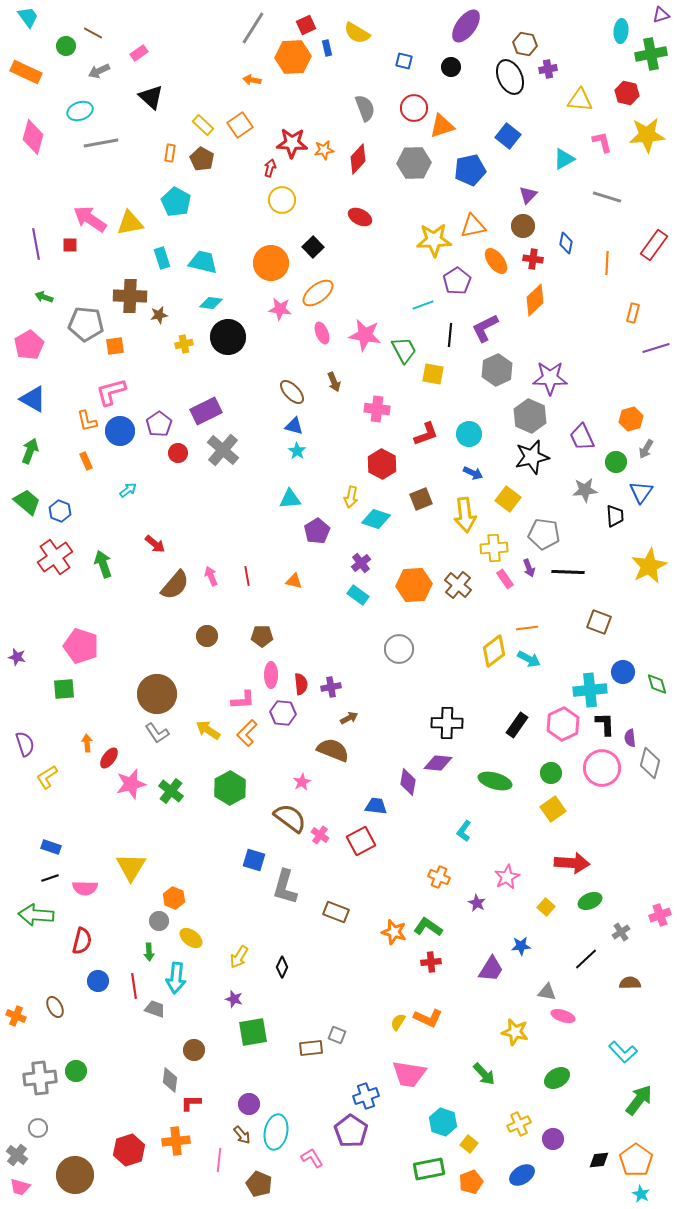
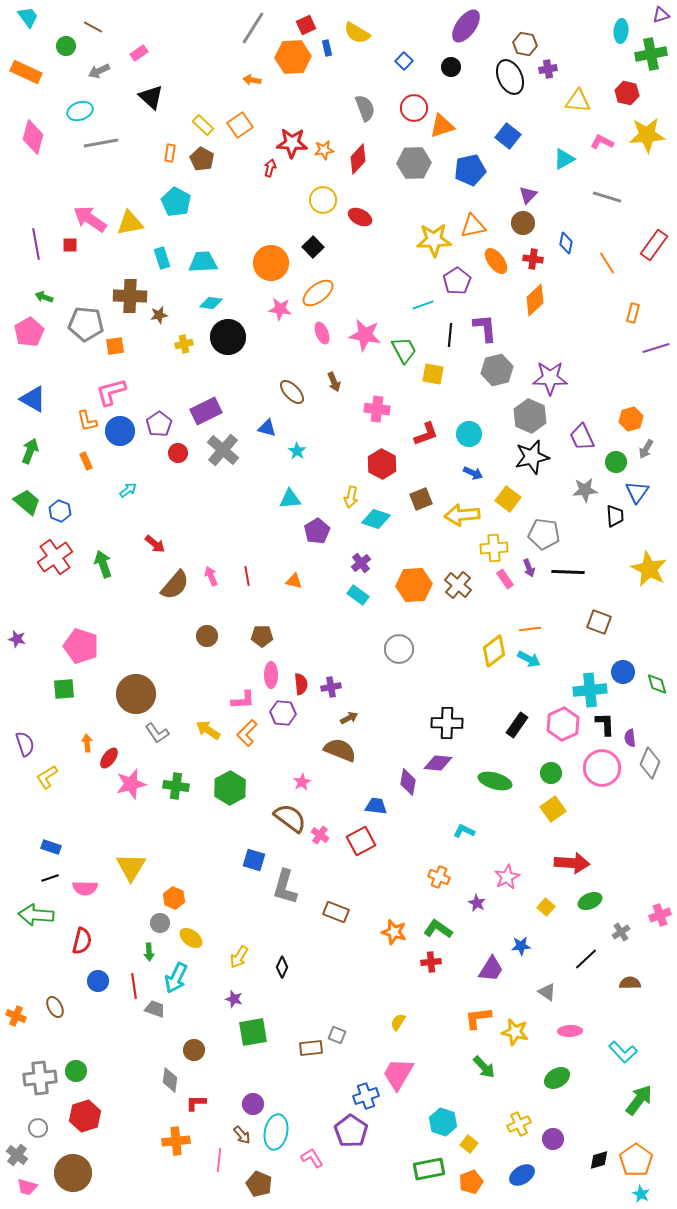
brown line at (93, 33): moved 6 px up
blue square at (404, 61): rotated 30 degrees clockwise
yellow triangle at (580, 100): moved 2 px left, 1 px down
pink L-shape at (602, 142): rotated 50 degrees counterclockwise
yellow circle at (282, 200): moved 41 px right
brown circle at (523, 226): moved 3 px up
cyan trapezoid at (203, 262): rotated 16 degrees counterclockwise
orange line at (607, 263): rotated 35 degrees counterclockwise
purple L-shape at (485, 328): rotated 112 degrees clockwise
pink pentagon at (29, 345): moved 13 px up
gray hexagon at (497, 370): rotated 12 degrees clockwise
blue triangle at (294, 426): moved 27 px left, 2 px down
blue triangle at (641, 492): moved 4 px left
yellow arrow at (465, 515): moved 3 px left; rotated 92 degrees clockwise
yellow star at (649, 566): moved 3 px down; rotated 18 degrees counterclockwise
orange line at (527, 628): moved 3 px right, 1 px down
purple star at (17, 657): moved 18 px up
brown circle at (157, 694): moved 21 px left
brown semicircle at (333, 750): moved 7 px right
gray diamond at (650, 763): rotated 8 degrees clockwise
green cross at (171, 791): moved 5 px right, 5 px up; rotated 30 degrees counterclockwise
cyan L-shape at (464, 831): rotated 80 degrees clockwise
gray circle at (159, 921): moved 1 px right, 2 px down
green L-shape at (428, 927): moved 10 px right, 2 px down
cyan arrow at (176, 978): rotated 20 degrees clockwise
gray triangle at (547, 992): rotated 24 degrees clockwise
pink ellipse at (563, 1016): moved 7 px right, 15 px down; rotated 20 degrees counterclockwise
orange L-shape at (428, 1018): moved 50 px right; rotated 148 degrees clockwise
pink trapezoid at (409, 1074): moved 11 px left; rotated 111 degrees clockwise
green arrow at (484, 1074): moved 7 px up
red L-shape at (191, 1103): moved 5 px right
purple circle at (249, 1104): moved 4 px right
red hexagon at (129, 1150): moved 44 px left, 34 px up
black diamond at (599, 1160): rotated 10 degrees counterclockwise
brown circle at (75, 1175): moved 2 px left, 2 px up
pink trapezoid at (20, 1187): moved 7 px right
